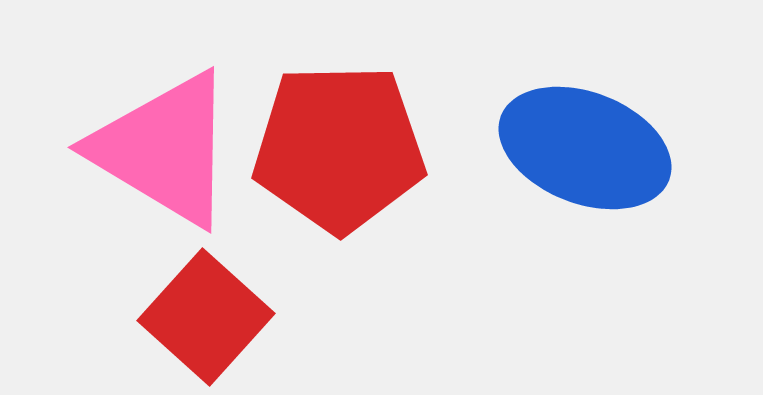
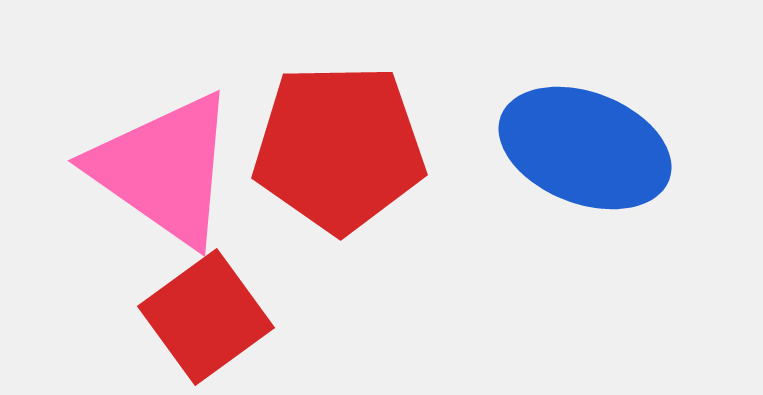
pink triangle: moved 20 px down; rotated 4 degrees clockwise
red square: rotated 12 degrees clockwise
